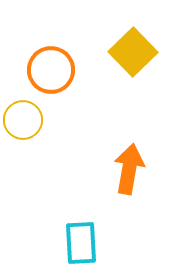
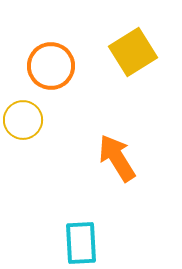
yellow square: rotated 12 degrees clockwise
orange circle: moved 4 px up
orange arrow: moved 12 px left, 11 px up; rotated 42 degrees counterclockwise
